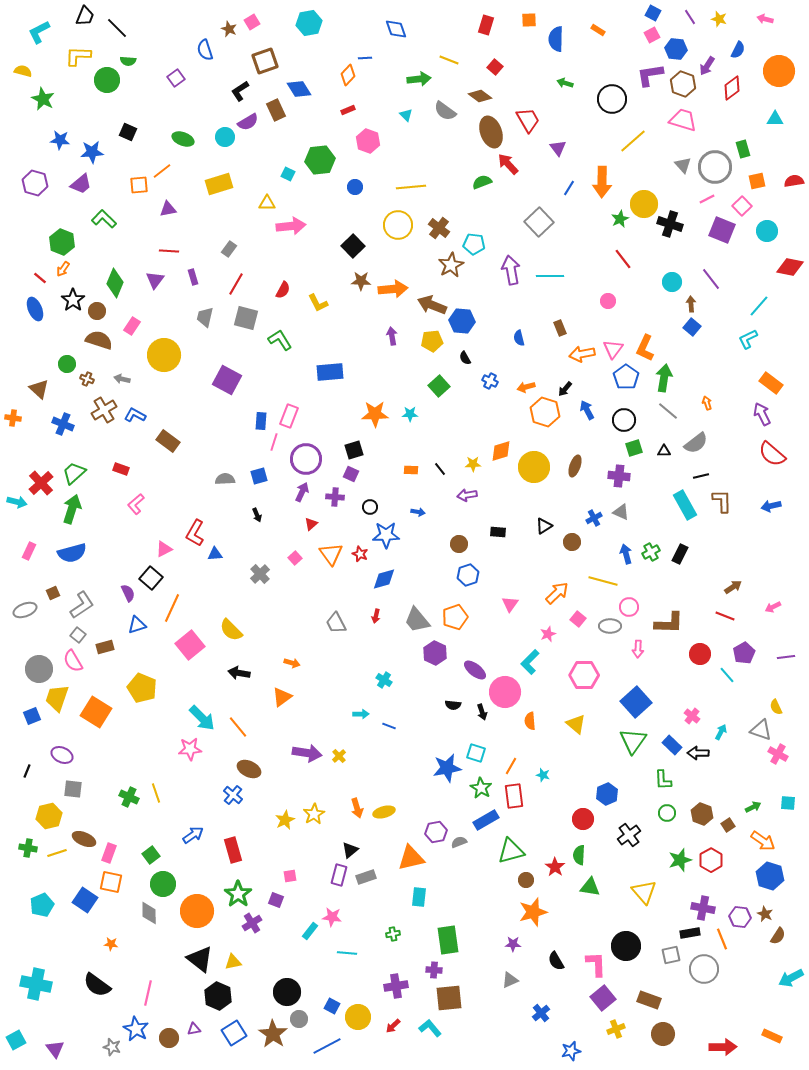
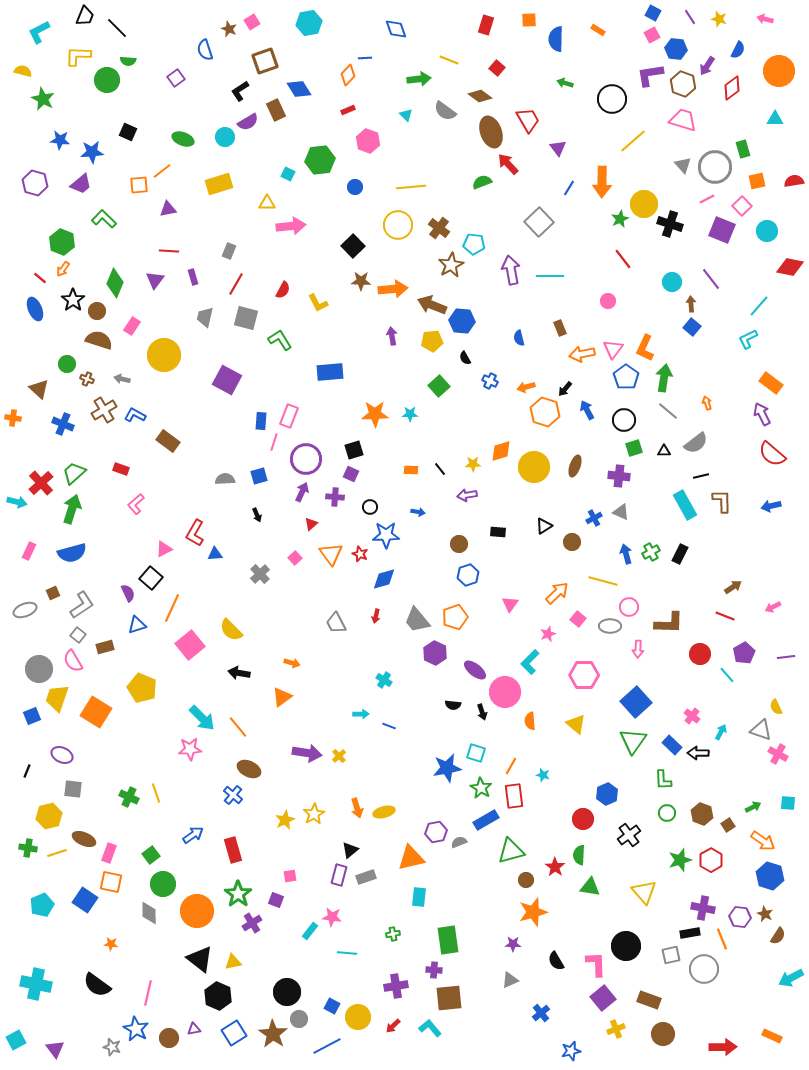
red square at (495, 67): moved 2 px right, 1 px down
gray rectangle at (229, 249): moved 2 px down; rotated 14 degrees counterclockwise
